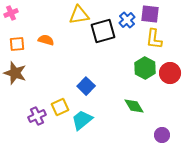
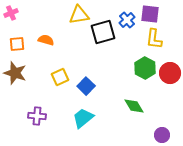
black square: moved 1 px down
yellow square: moved 30 px up
purple cross: rotated 30 degrees clockwise
cyan trapezoid: moved 1 px right, 2 px up
